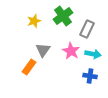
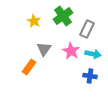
yellow star: rotated 24 degrees counterclockwise
gray triangle: moved 1 px right, 1 px up
